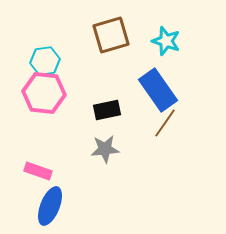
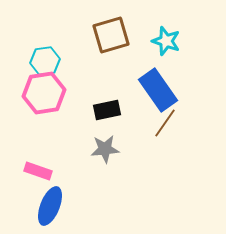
pink hexagon: rotated 15 degrees counterclockwise
